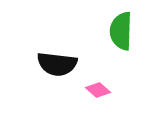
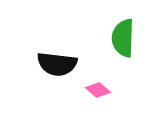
green semicircle: moved 2 px right, 7 px down
